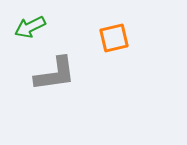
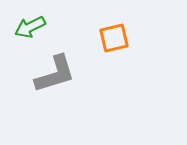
gray L-shape: rotated 9 degrees counterclockwise
